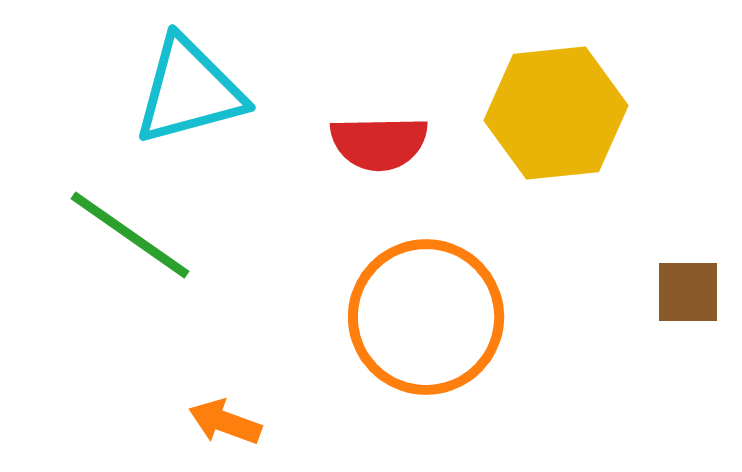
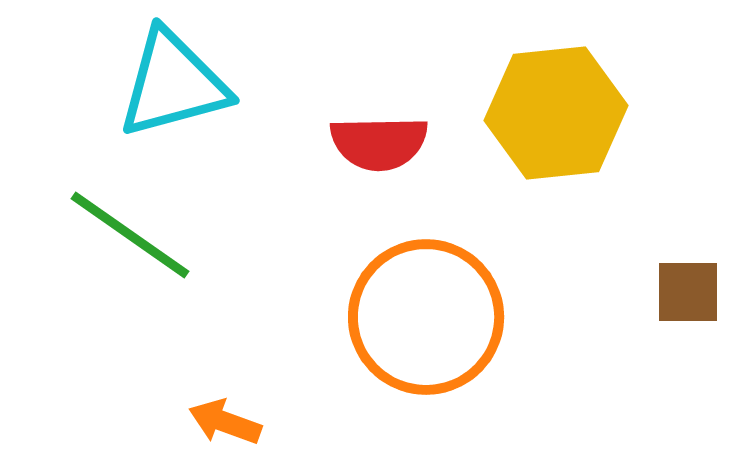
cyan triangle: moved 16 px left, 7 px up
